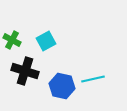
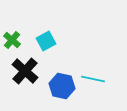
green cross: rotated 12 degrees clockwise
black cross: rotated 24 degrees clockwise
cyan line: rotated 25 degrees clockwise
